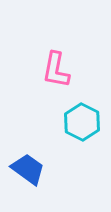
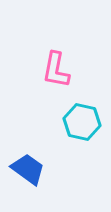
cyan hexagon: rotated 15 degrees counterclockwise
